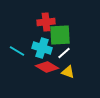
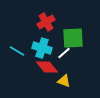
red cross: rotated 24 degrees counterclockwise
green square: moved 13 px right, 3 px down
red diamond: rotated 20 degrees clockwise
yellow triangle: moved 4 px left, 9 px down
